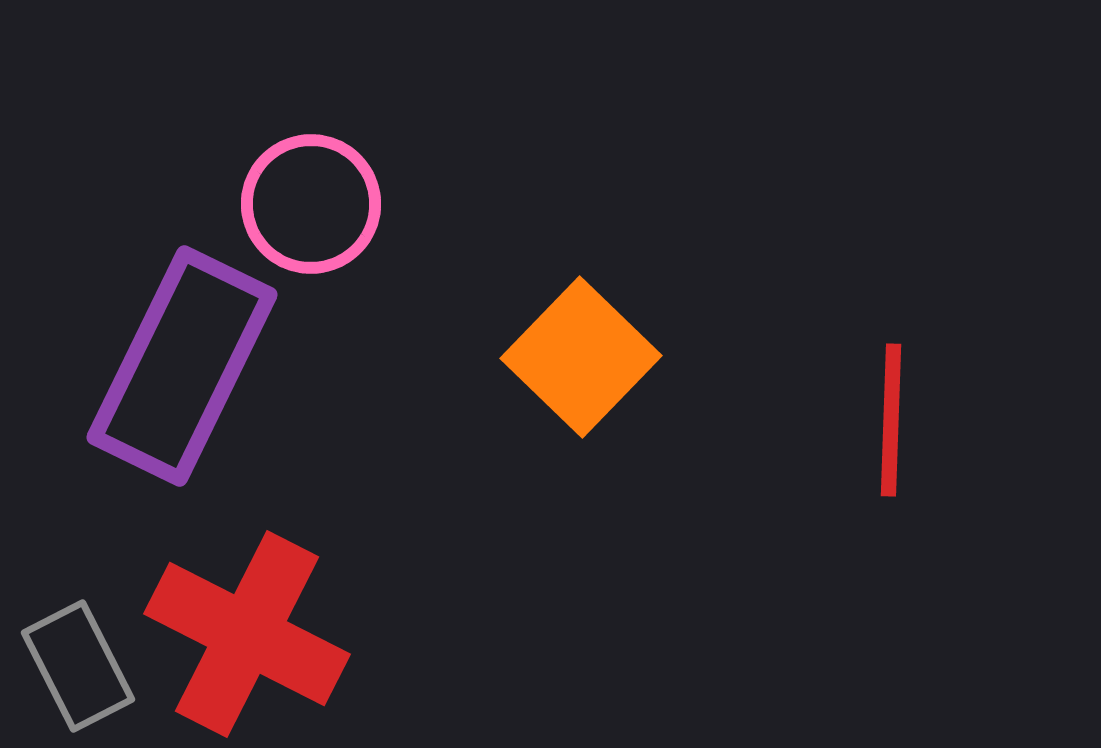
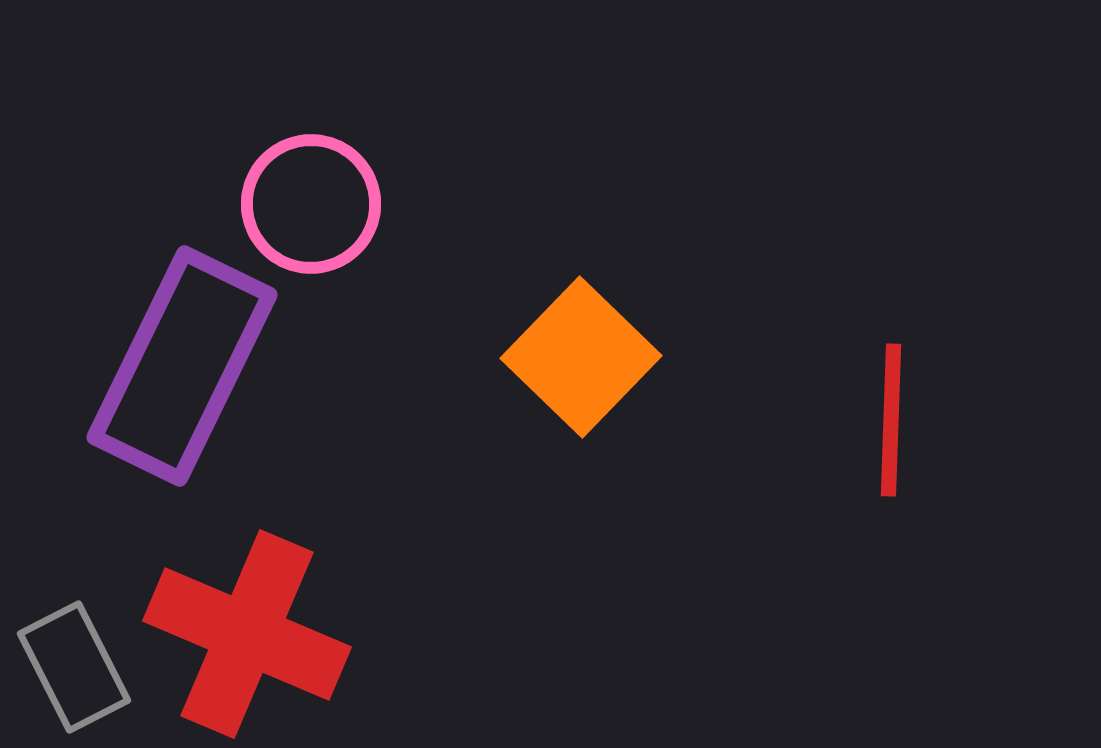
red cross: rotated 4 degrees counterclockwise
gray rectangle: moved 4 px left, 1 px down
